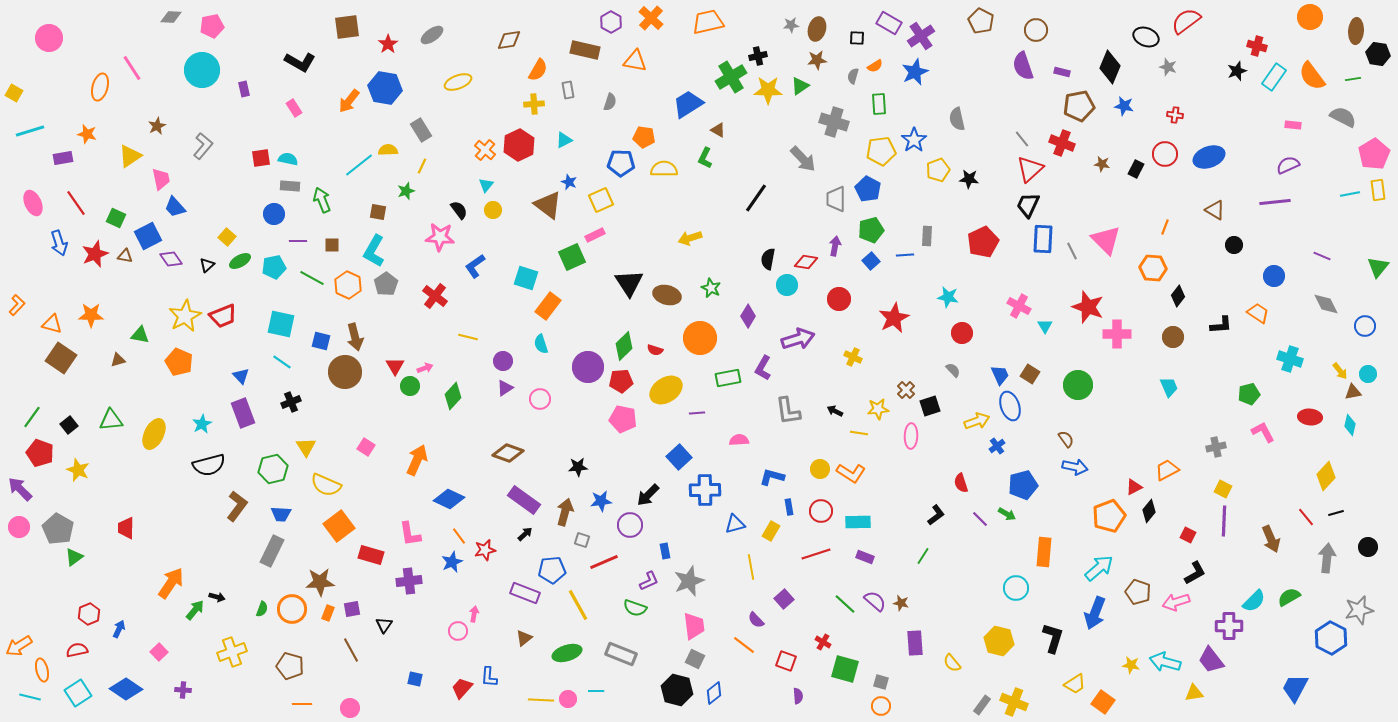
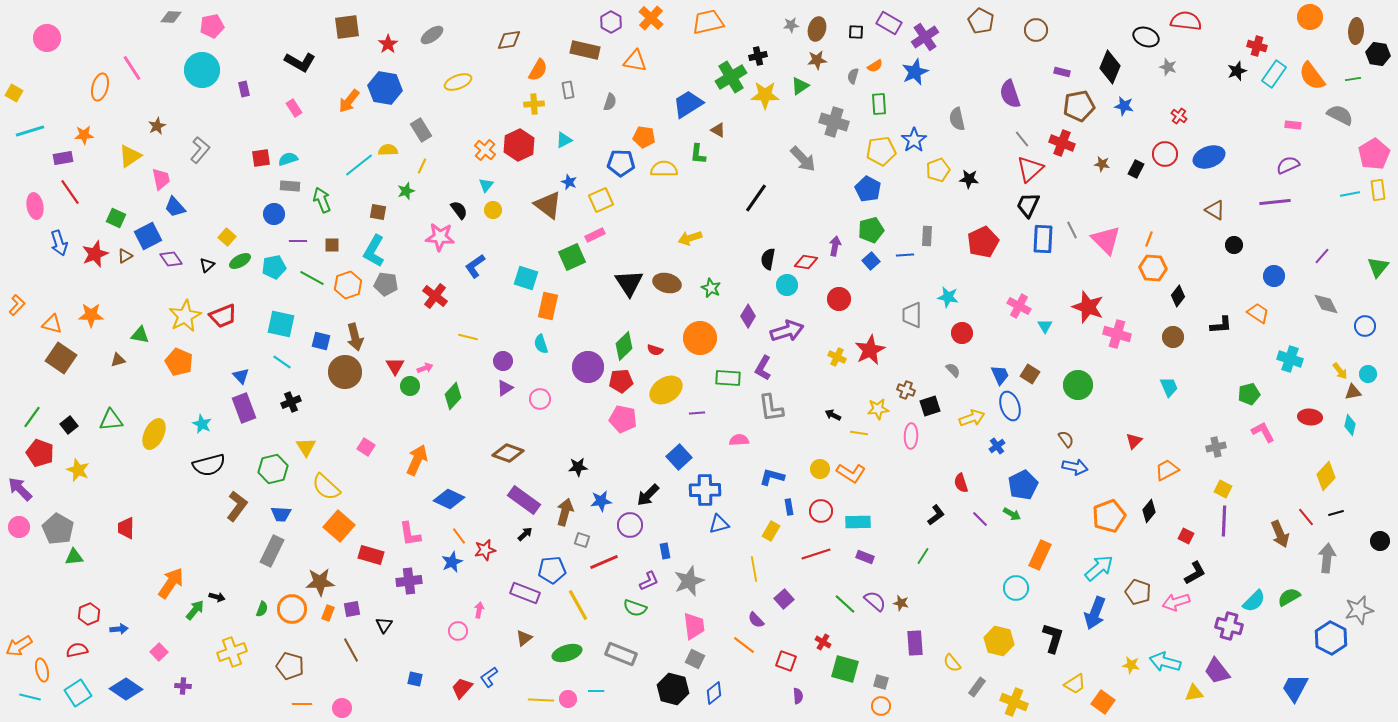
red semicircle at (1186, 21): rotated 44 degrees clockwise
purple cross at (921, 36): moved 4 px right, 1 px down
pink circle at (49, 38): moved 2 px left
black square at (857, 38): moved 1 px left, 6 px up
purple semicircle at (1023, 66): moved 13 px left, 28 px down
cyan rectangle at (1274, 77): moved 3 px up
yellow star at (768, 90): moved 3 px left, 5 px down
red cross at (1175, 115): moved 4 px right, 1 px down; rotated 28 degrees clockwise
gray semicircle at (1343, 117): moved 3 px left, 2 px up
orange star at (87, 134): moved 3 px left, 1 px down; rotated 18 degrees counterclockwise
gray L-shape at (203, 146): moved 3 px left, 4 px down
green L-shape at (705, 158): moved 7 px left, 4 px up; rotated 20 degrees counterclockwise
cyan semicircle at (288, 159): rotated 30 degrees counterclockwise
gray trapezoid at (836, 199): moved 76 px right, 116 px down
pink ellipse at (33, 203): moved 2 px right, 3 px down; rotated 15 degrees clockwise
red line at (76, 203): moved 6 px left, 11 px up
orange line at (1165, 227): moved 16 px left, 12 px down
gray line at (1072, 251): moved 21 px up
brown triangle at (125, 256): rotated 42 degrees counterclockwise
purple line at (1322, 256): rotated 72 degrees counterclockwise
gray pentagon at (386, 284): rotated 30 degrees counterclockwise
orange hexagon at (348, 285): rotated 16 degrees clockwise
brown ellipse at (667, 295): moved 12 px up
orange rectangle at (548, 306): rotated 24 degrees counterclockwise
red star at (894, 318): moved 24 px left, 32 px down
pink cross at (1117, 334): rotated 16 degrees clockwise
purple arrow at (798, 339): moved 11 px left, 8 px up
yellow cross at (853, 357): moved 16 px left
green rectangle at (728, 378): rotated 15 degrees clockwise
brown cross at (906, 390): rotated 24 degrees counterclockwise
gray L-shape at (788, 411): moved 17 px left, 3 px up
black arrow at (835, 411): moved 2 px left, 4 px down
purple rectangle at (243, 413): moved 1 px right, 5 px up
yellow arrow at (977, 421): moved 5 px left, 3 px up
cyan star at (202, 424): rotated 18 degrees counterclockwise
yellow semicircle at (326, 485): moved 2 px down; rotated 20 degrees clockwise
blue pentagon at (1023, 485): rotated 12 degrees counterclockwise
red triangle at (1134, 487): moved 46 px up; rotated 18 degrees counterclockwise
green arrow at (1007, 514): moved 5 px right
blue triangle at (735, 524): moved 16 px left
orange square at (339, 526): rotated 12 degrees counterclockwise
red square at (1188, 535): moved 2 px left, 1 px down
brown arrow at (1271, 539): moved 9 px right, 5 px up
black circle at (1368, 547): moved 12 px right, 6 px up
orange rectangle at (1044, 552): moved 4 px left, 3 px down; rotated 20 degrees clockwise
green triangle at (74, 557): rotated 30 degrees clockwise
yellow line at (751, 567): moved 3 px right, 2 px down
pink arrow at (474, 614): moved 5 px right, 4 px up
purple cross at (1229, 626): rotated 16 degrees clockwise
blue arrow at (119, 629): rotated 60 degrees clockwise
purple trapezoid at (1211, 660): moved 6 px right, 11 px down
blue L-shape at (489, 677): rotated 50 degrees clockwise
purple cross at (183, 690): moved 4 px up
black hexagon at (677, 690): moved 4 px left, 1 px up
gray rectangle at (982, 705): moved 5 px left, 18 px up
pink circle at (350, 708): moved 8 px left
